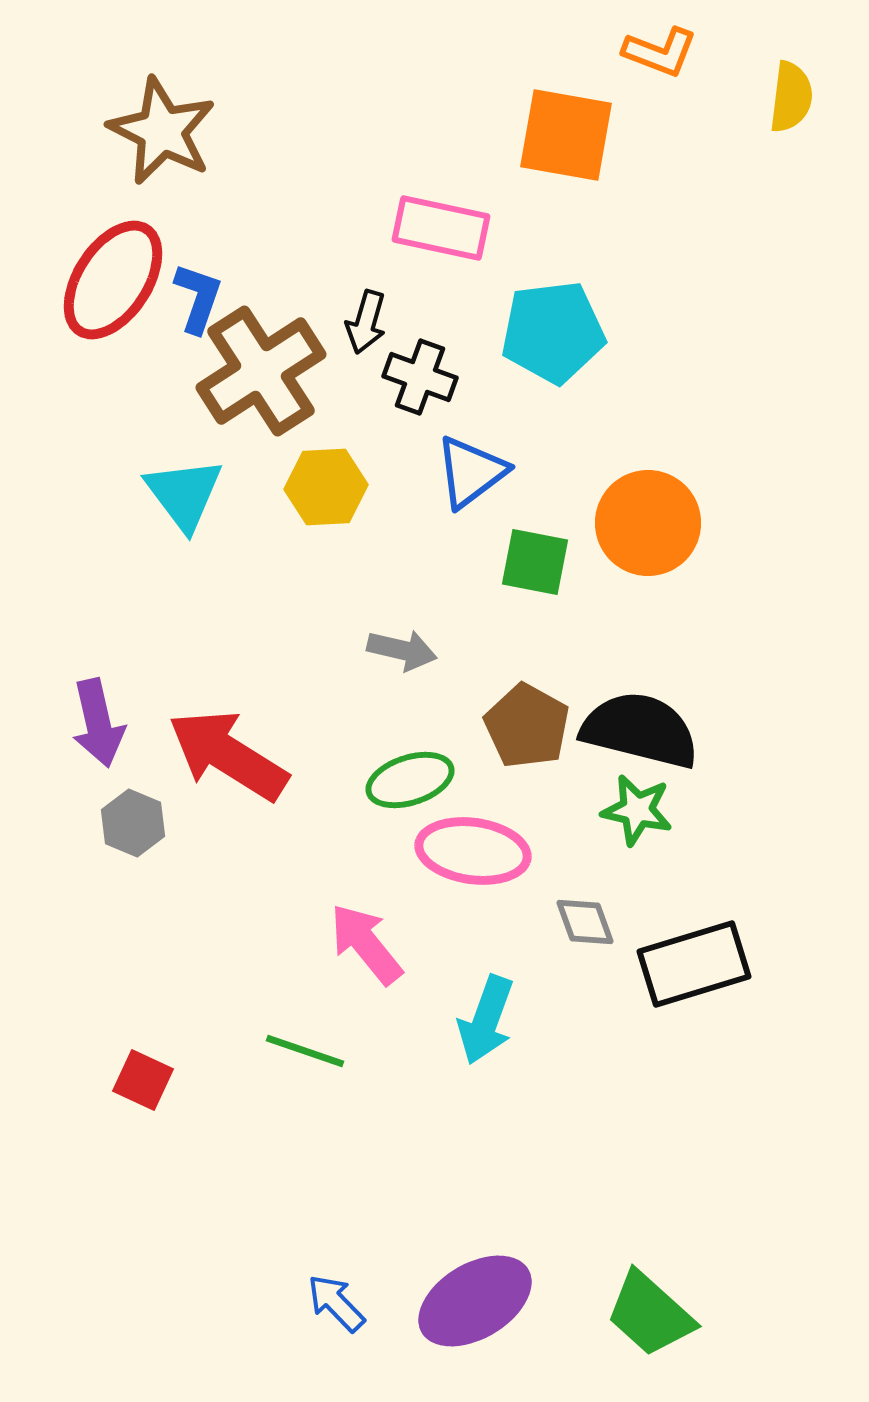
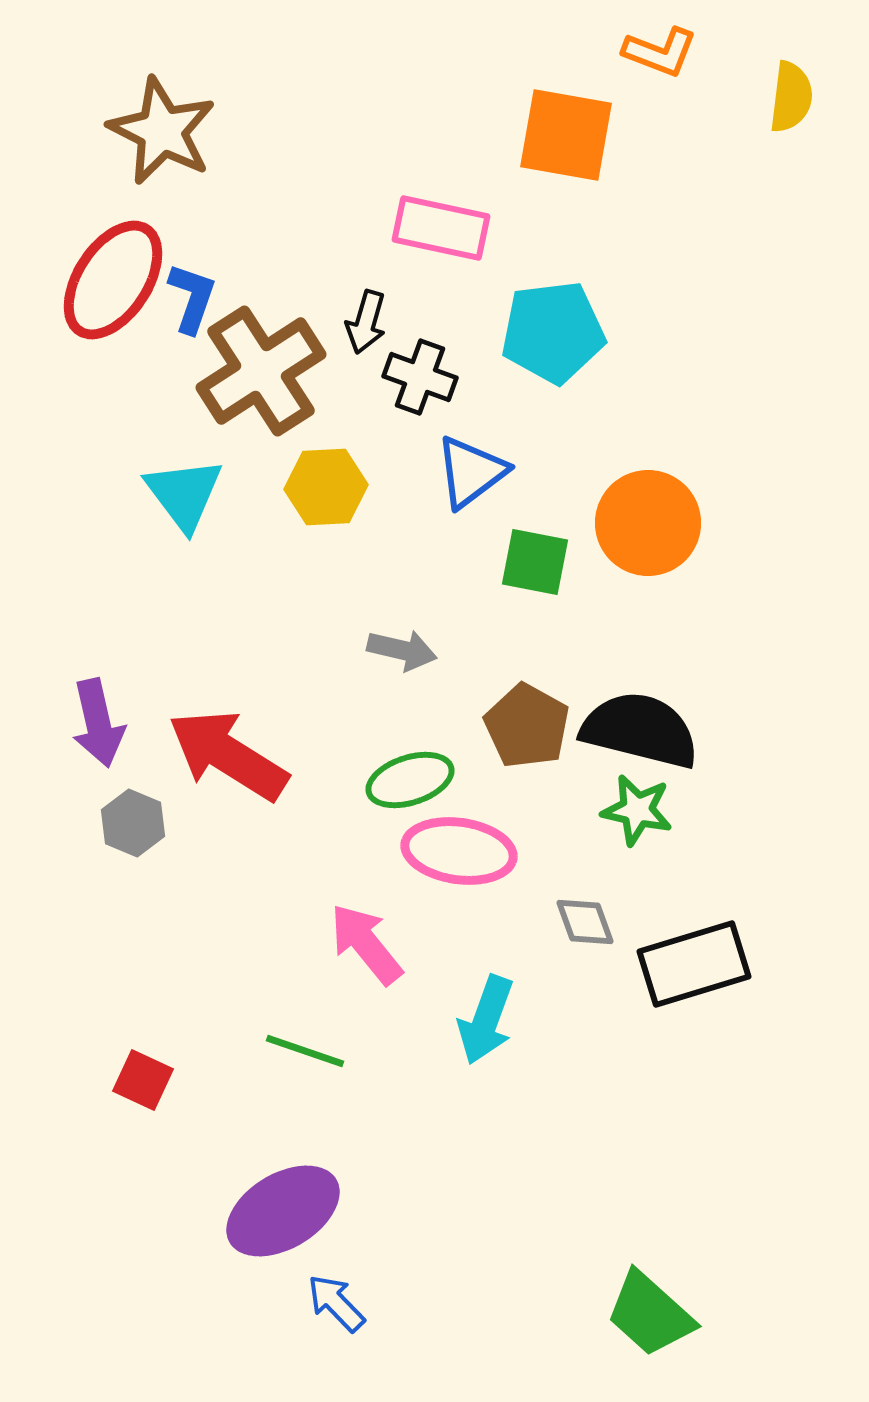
blue L-shape: moved 6 px left
pink ellipse: moved 14 px left
purple ellipse: moved 192 px left, 90 px up
